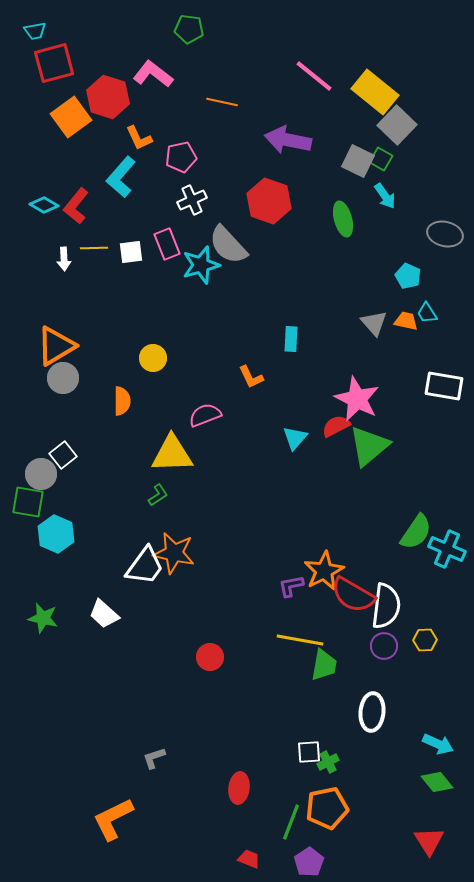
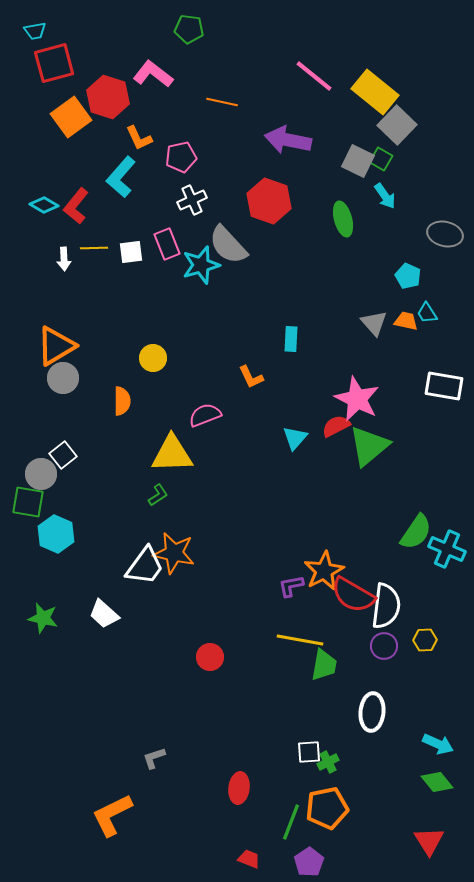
orange L-shape at (113, 819): moved 1 px left, 4 px up
